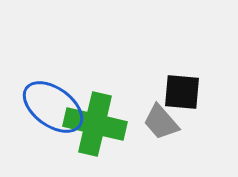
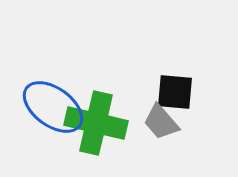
black square: moved 7 px left
green cross: moved 1 px right, 1 px up
